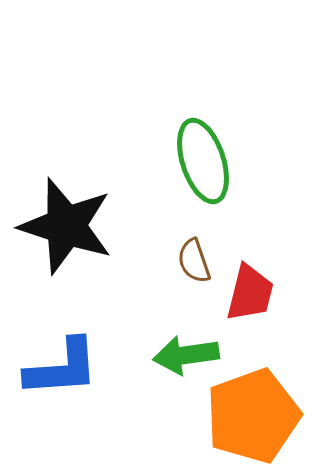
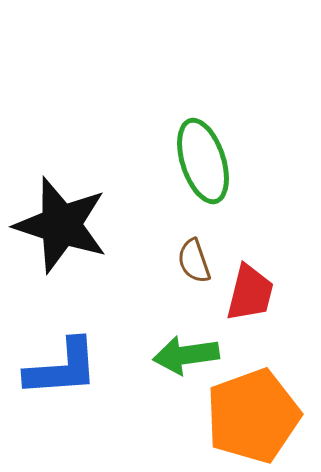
black star: moved 5 px left, 1 px up
